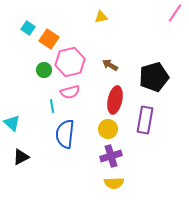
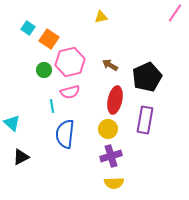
black pentagon: moved 7 px left; rotated 8 degrees counterclockwise
